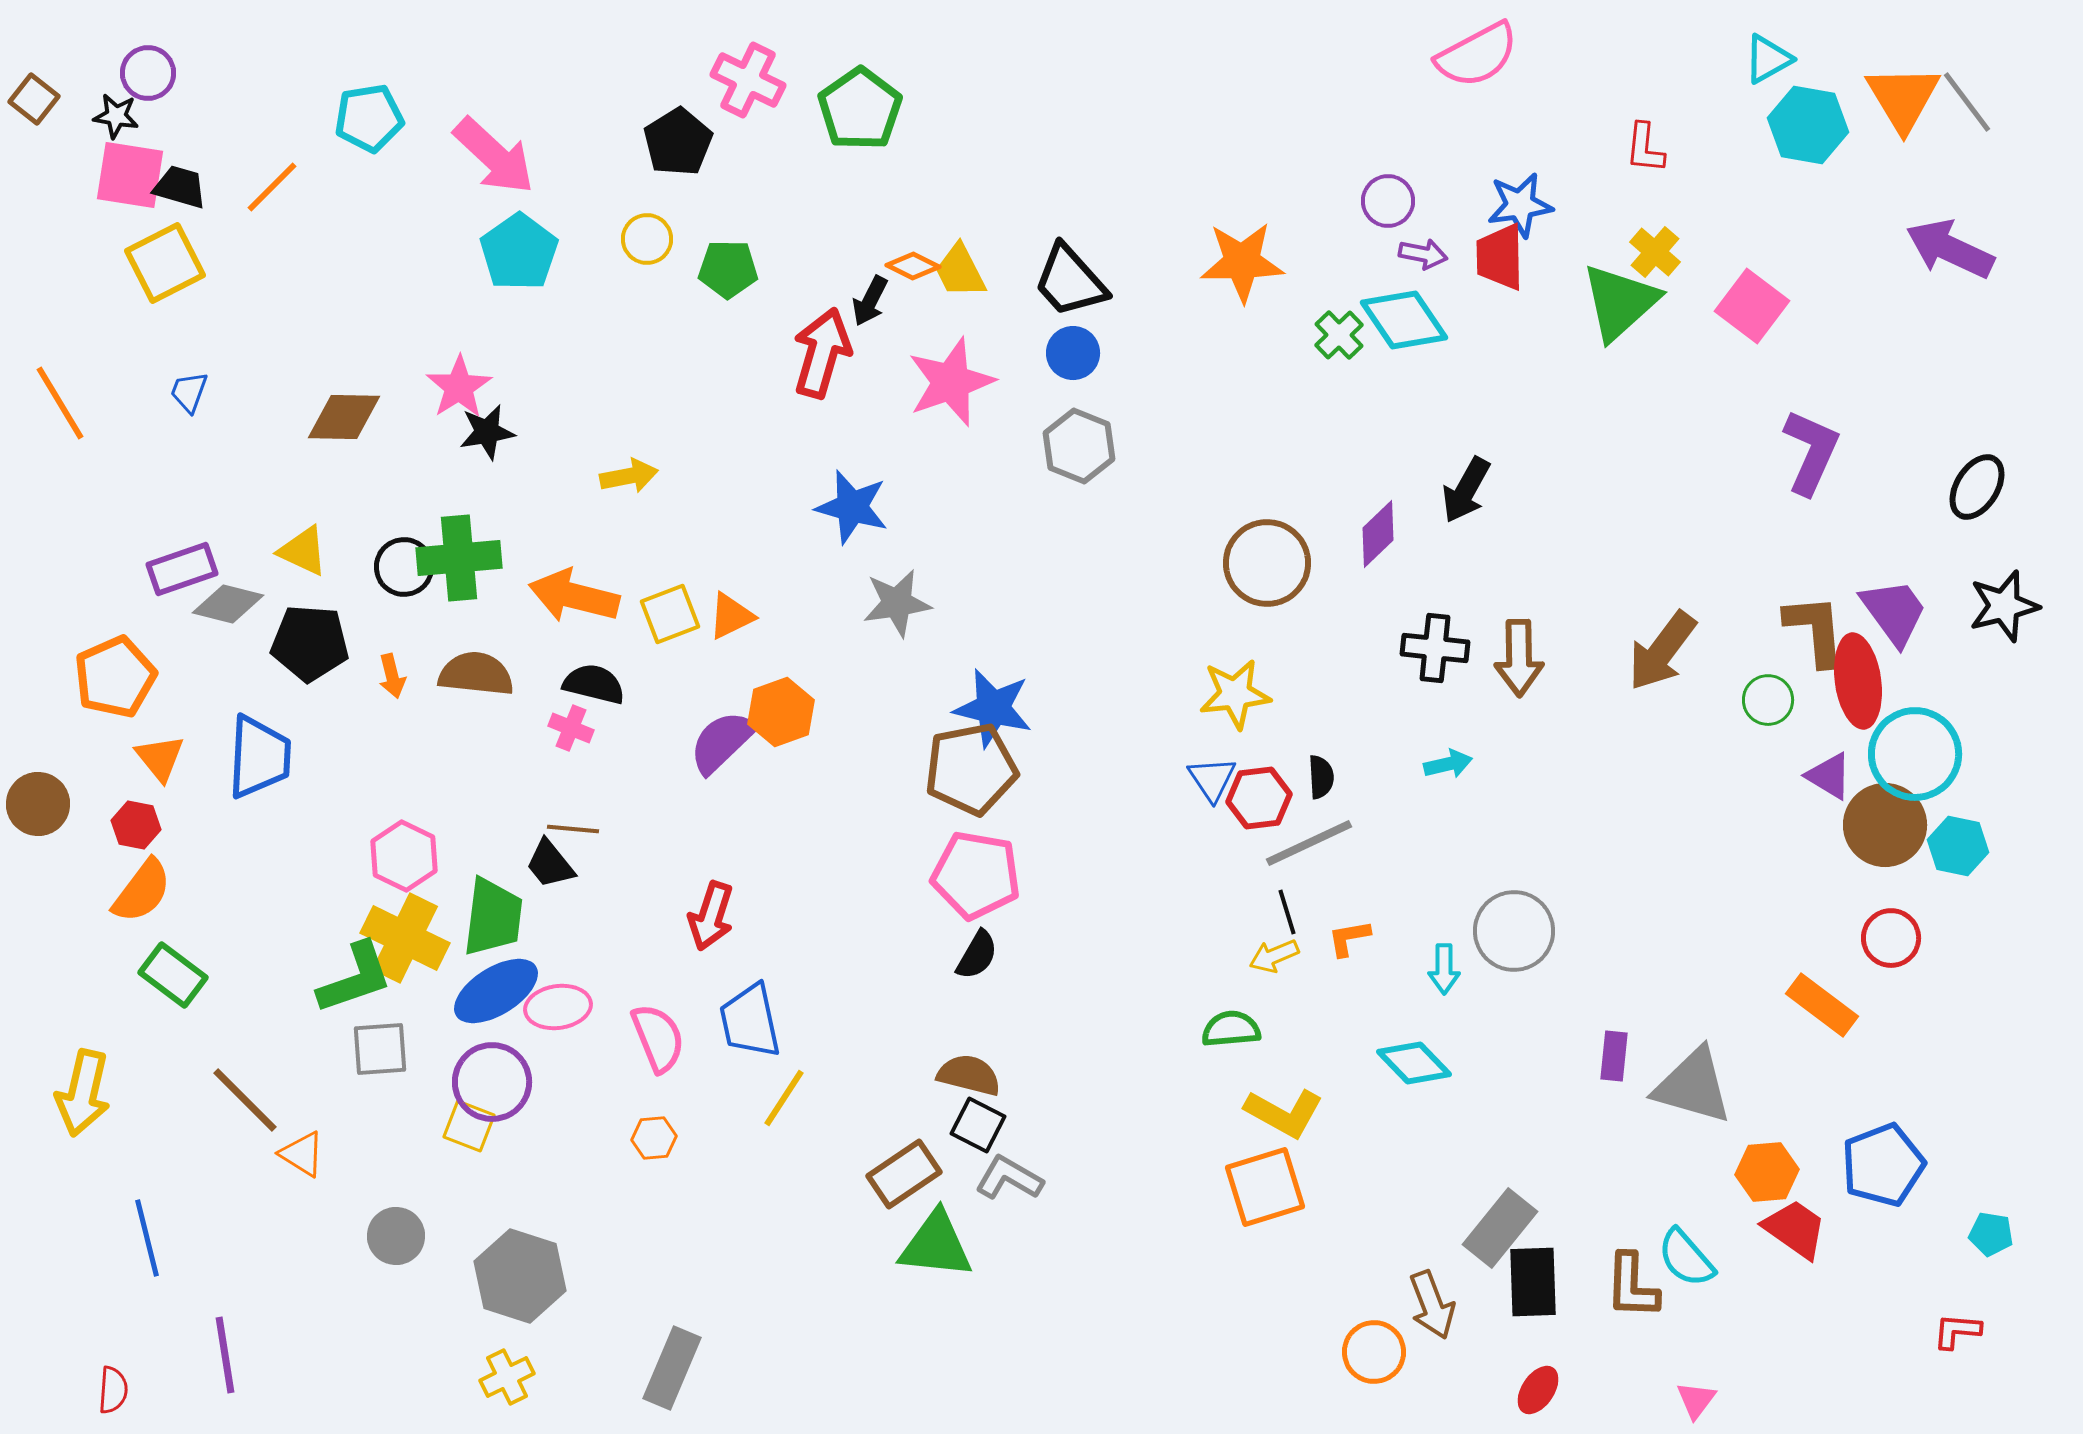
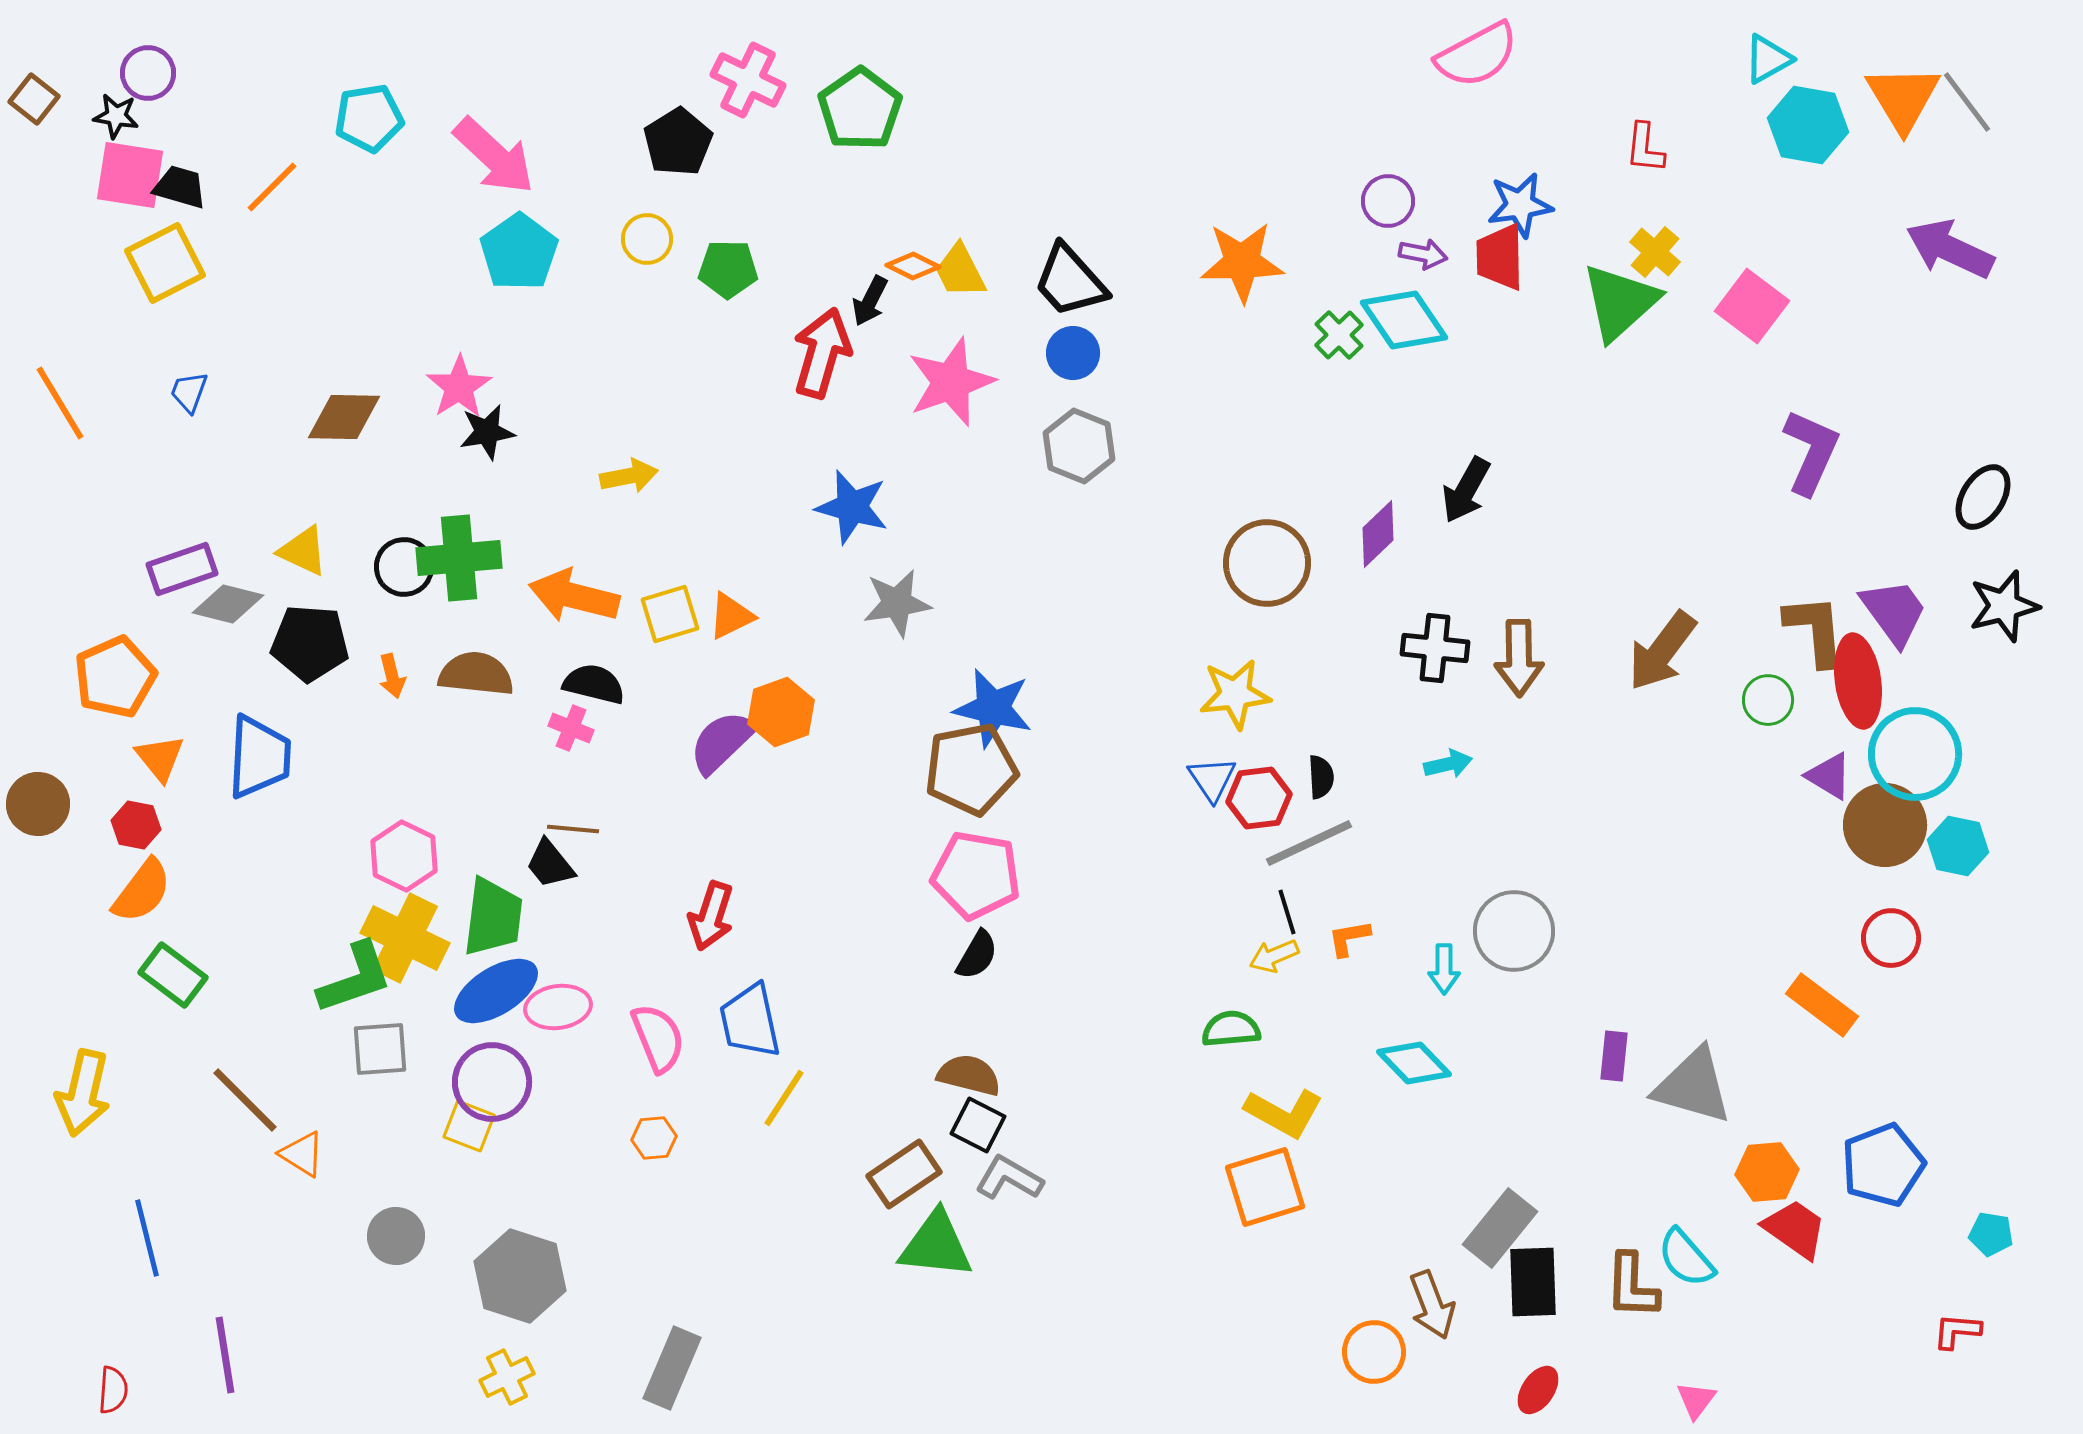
black ellipse at (1977, 487): moved 6 px right, 10 px down
yellow square at (670, 614): rotated 4 degrees clockwise
